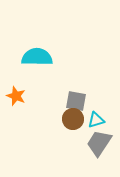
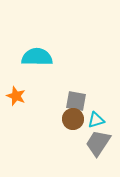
gray trapezoid: moved 1 px left
